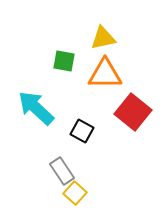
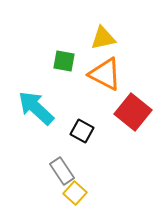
orange triangle: rotated 27 degrees clockwise
